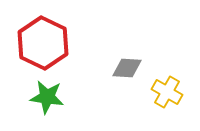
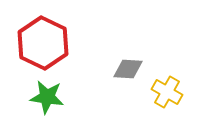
gray diamond: moved 1 px right, 1 px down
